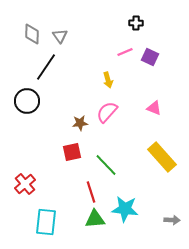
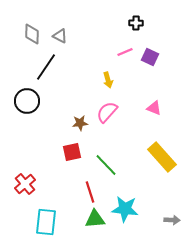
gray triangle: rotated 28 degrees counterclockwise
red line: moved 1 px left
